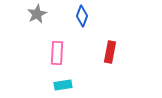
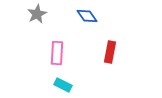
blue diamond: moved 5 px right; rotated 55 degrees counterclockwise
cyan rectangle: rotated 36 degrees clockwise
